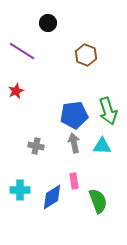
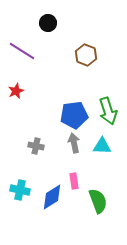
cyan cross: rotated 12 degrees clockwise
